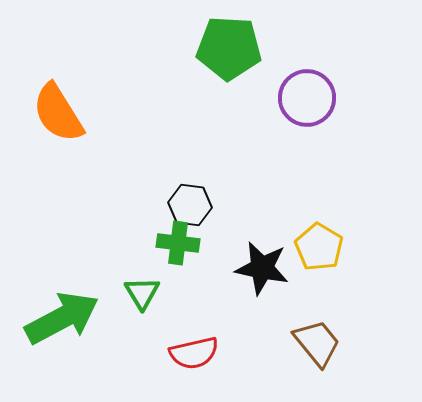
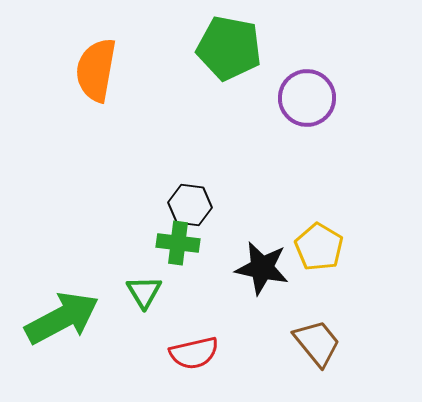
green pentagon: rotated 8 degrees clockwise
orange semicircle: moved 38 px right, 43 px up; rotated 42 degrees clockwise
green triangle: moved 2 px right, 1 px up
